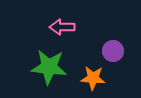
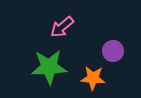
pink arrow: rotated 40 degrees counterclockwise
green star: rotated 9 degrees counterclockwise
